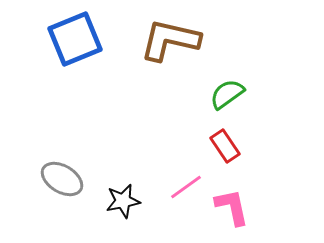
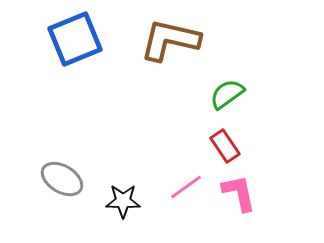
black star: rotated 12 degrees clockwise
pink L-shape: moved 7 px right, 14 px up
